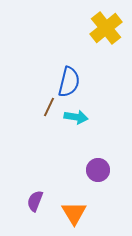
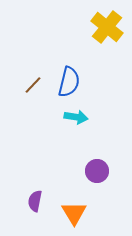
yellow cross: moved 1 px right, 1 px up; rotated 12 degrees counterclockwise
brown line: moved 16 px left, 22 px up; rotated 18 degrees clockwise
purple circle: moved 1 px left, 1 px down
purple semicircle: rotated 10 degrees counterclockwise
